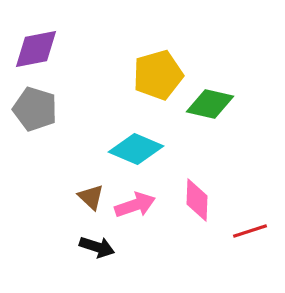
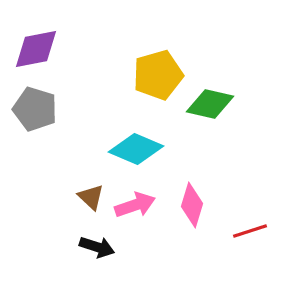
pink diamond: moved 5 px left, 5 px down; rotated 15 degrees clockwise
